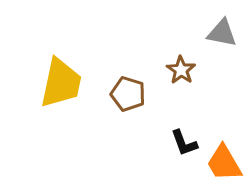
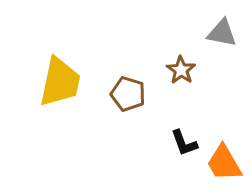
yellow trapezoid: moved 1 px left, 1 px up
